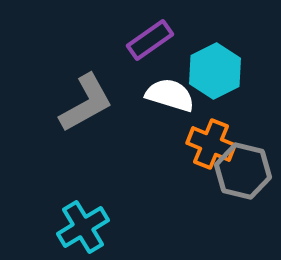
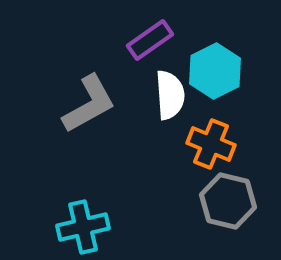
white semicircle: rotated 69 degrees clockwise
gray L-shape: moved 3 px right, 1 px down
gray hexagon: moved 15 px left, 30 px down
cyan cross: rotated 18 degrees clockwise
